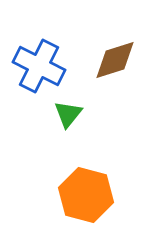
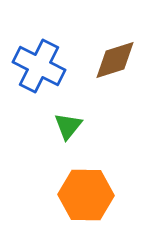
green triangle: moved 12 px down
orange hexagon: rotated 14 degrees counterclockwise
